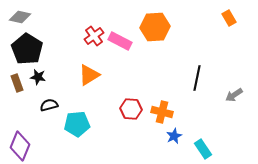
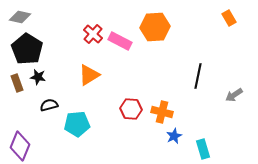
red cross: moved 1 px left, 2 px up; rotated 12 degrees counterclockwise
black line: moved 1 px right, 2 px up
cyan rectangle: rotated 18 degrees clockwise
